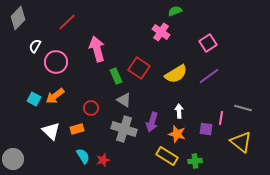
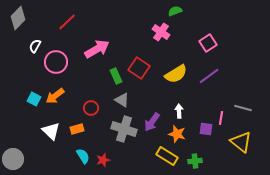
pink arrow: rotated 75 degrees clockwise
gray triangle: moved 2 px left
purple arrow: rotated 18 degrees clockwise
